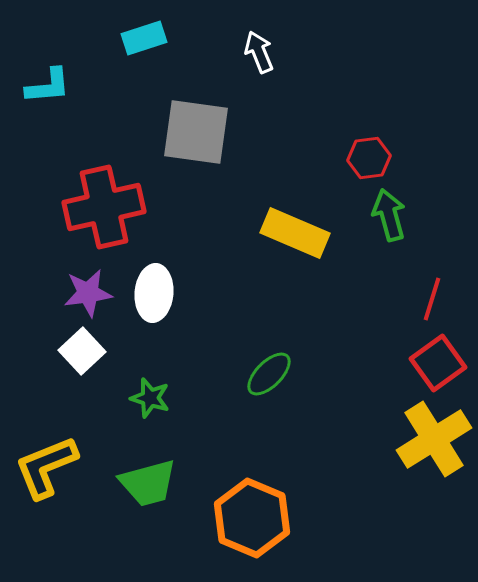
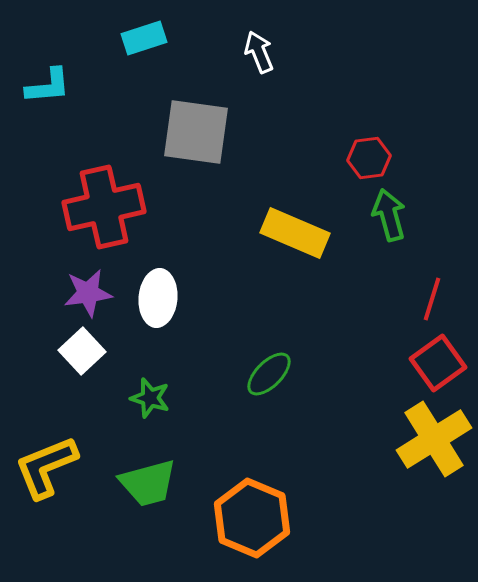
white ellipse: moved 4 px right, 5 px down
